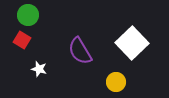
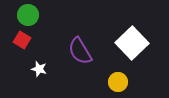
yellow circle: moved 2 px right
